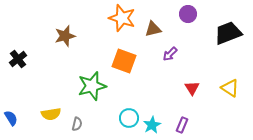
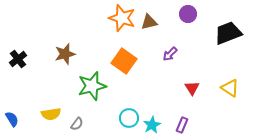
brown triangle: moved 4 px left, 7 px up
brown star: moved 18 px down
orange square: rotated 15 degrees clockwise
blue semicircle: moved 1 px right, 1 px down
gray semicircle: rotated 24 degrees clockwise
